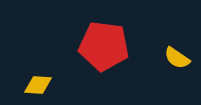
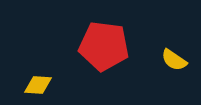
yellow semicircle: moved 3 px left, 2 px down
